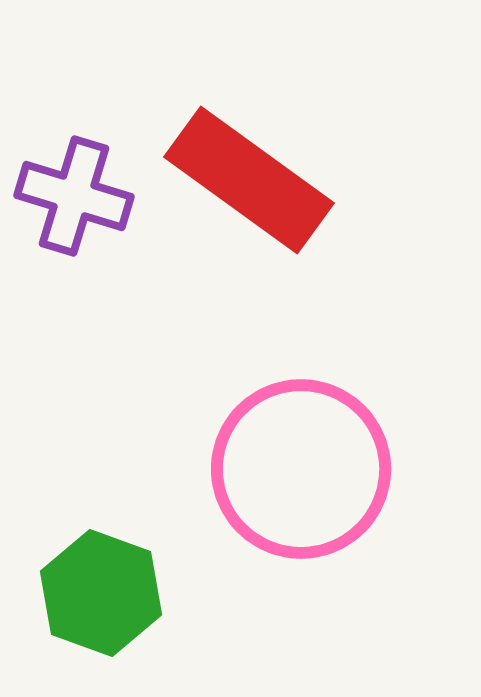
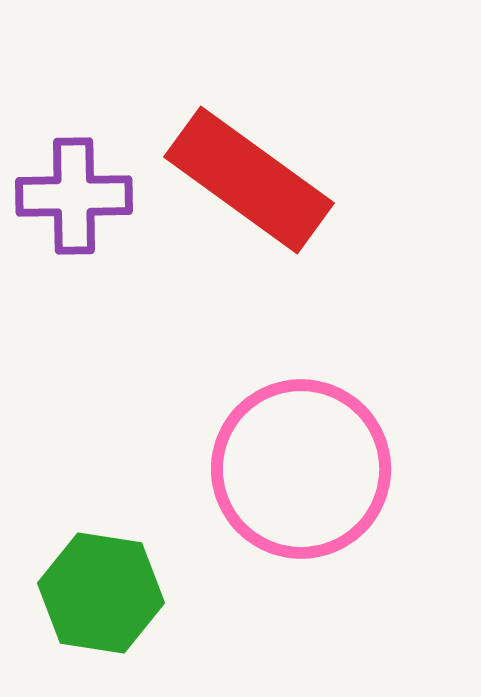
purple cross: rotated 18 degrees counterclockwise
green hexagon: rotated 11 degrees counterclockwise
